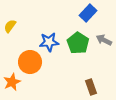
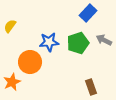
green pentagon: rotated 20 degrees clockwise
